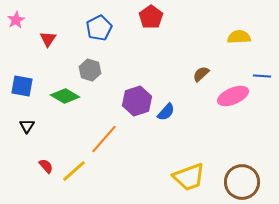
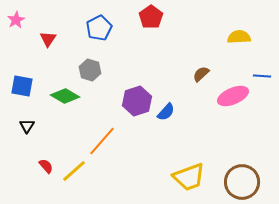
orange line: moved 2 px left, 2 px down
